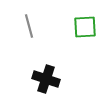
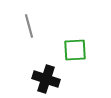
green square: moved 10 px left, 23 px down
